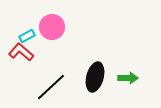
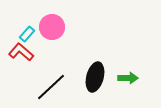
cyan rectangle: moved 2 px up; rotated 21 degrees counterclockwise
